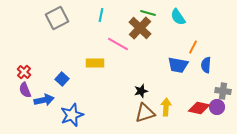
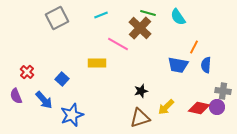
cyan line: rotated 56 degrees clockwise
orange line: moved 1 px right
yellow rectangle: moved 2 px right
red cross: moved 3 px right
purple semicircle: moved 9 px left, 6 px down
blue arrow: rotated 60 degrees clockwise
yellow arrow: rotated 138 degrees counterclockwise
brown triangle: moved 5 px left, 5 px down
